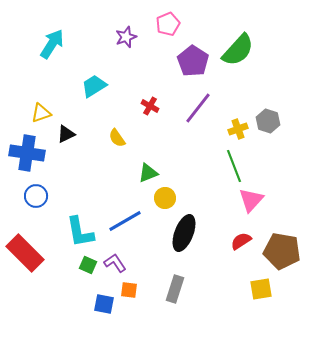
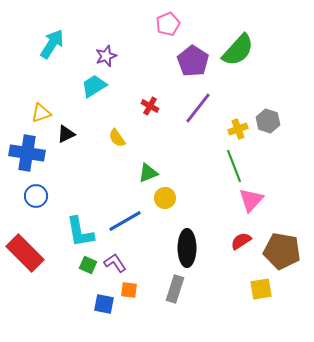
purple star: moved 20 px left, 19 px down
black ellipse: moved 3 px right, 15 px down; rotated 21 degrees counterclockwise
